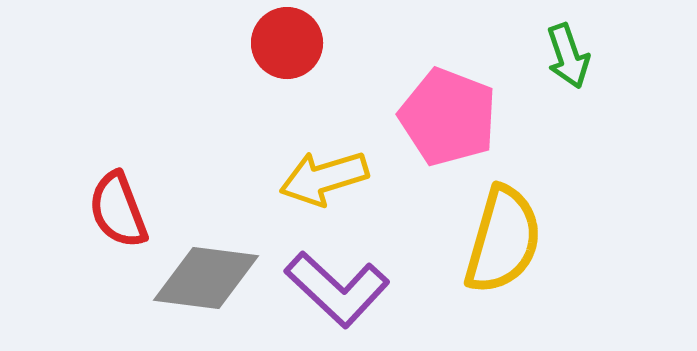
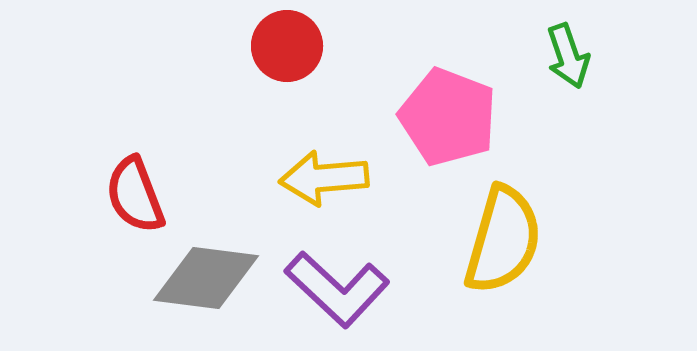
red circle: moved 3 px down
yellow arrow: rotated 12 degrees clockwise
red semicircle: moved 17 px right, 15 px up
